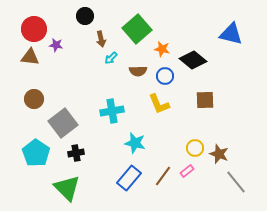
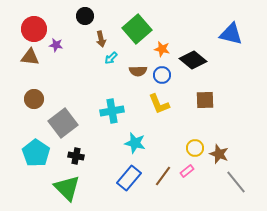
blue circle: moved 3 px left, 1 px up
black cross: moved 3 px down; rotated 21 degrees clockwise
